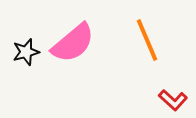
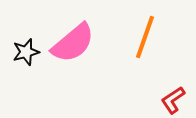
orange line: moved 2 px left, 3 px up; rotated 42 degrees clockwise
red L-shape: rotated 104 degrees clockwise
